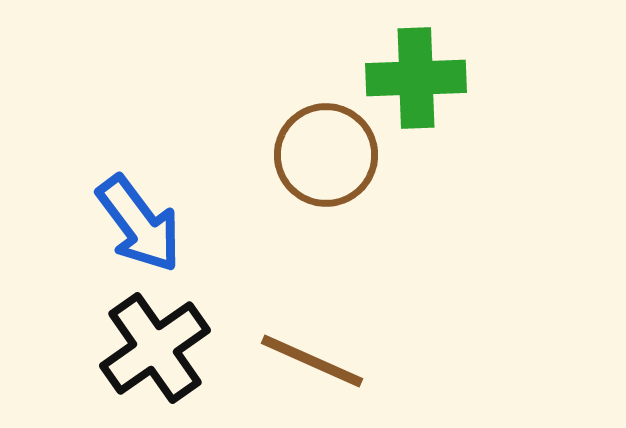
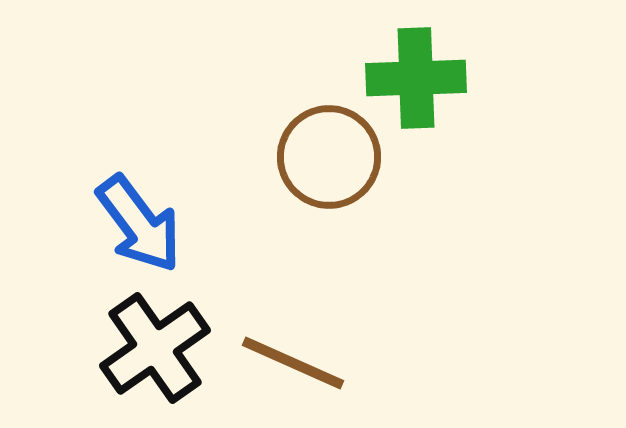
brown circle: moved 3 px right, 2 px down
brown line: moved 19 px left, 2 px down
